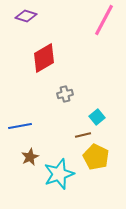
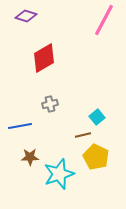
gray cross: moved 15 px left, 10 px down
brown star: rotated 24 degrees clockwise
